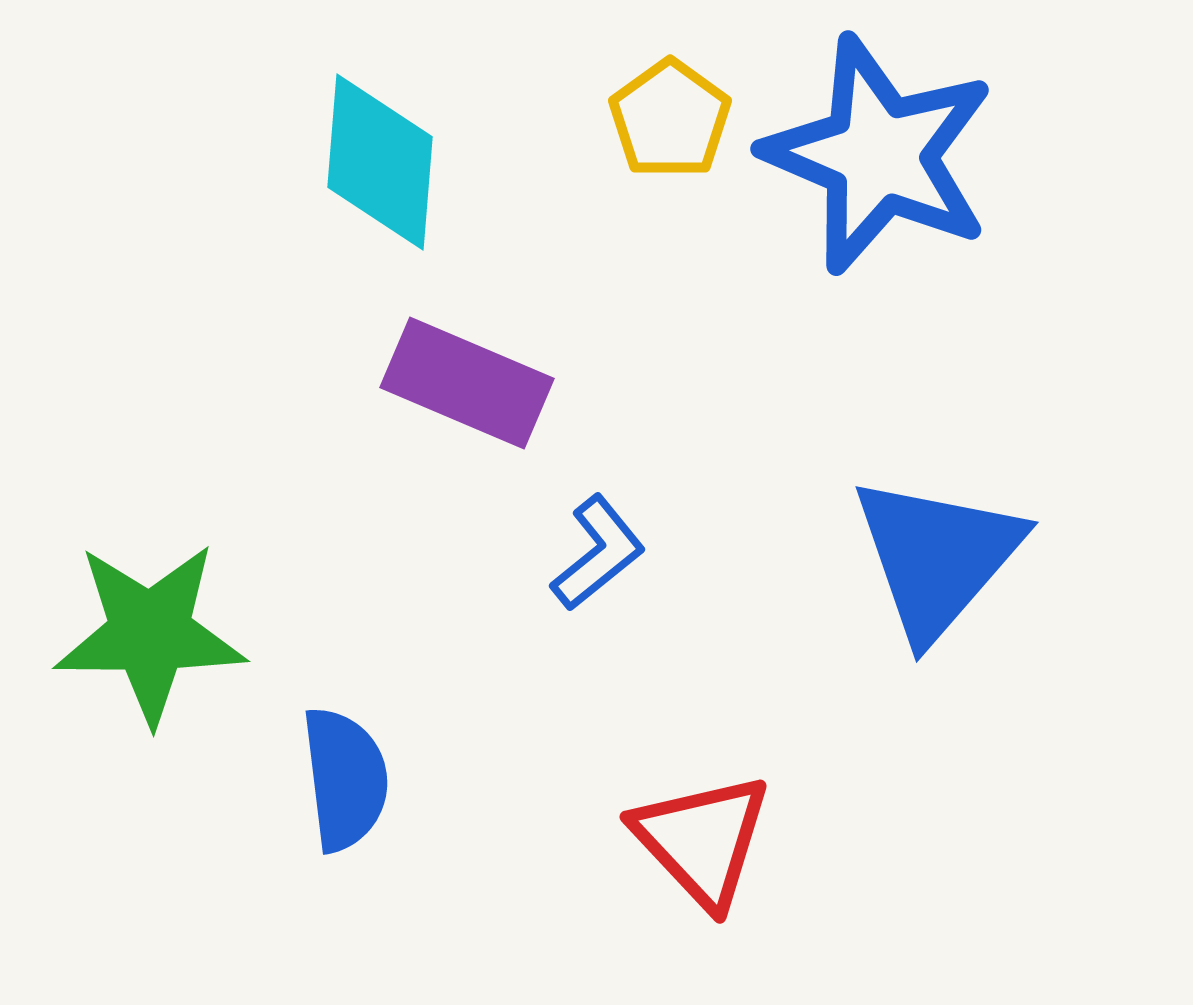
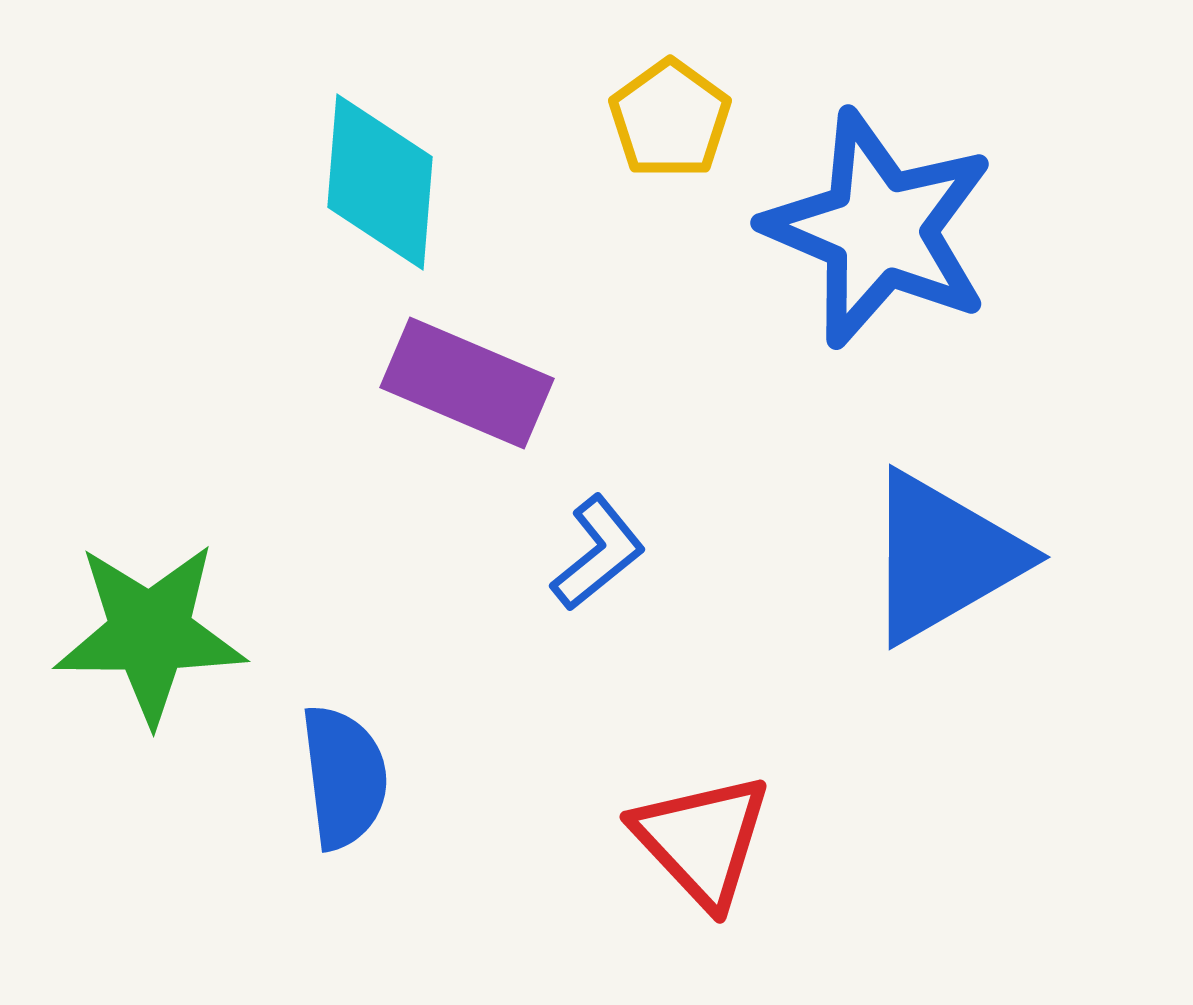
blue star: moved 74 px down
cyan diamond: moved 20 px down
blue triangle: moved 6 px right; rotated 19 degrees clockwise
blue semicircle: moved 1 px left, 2 px up
